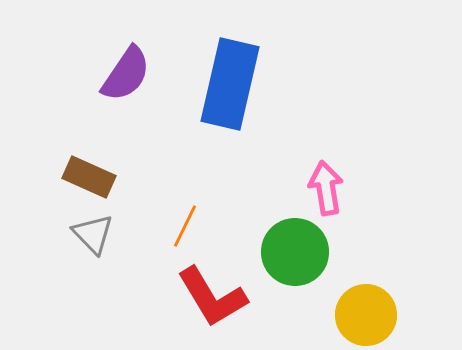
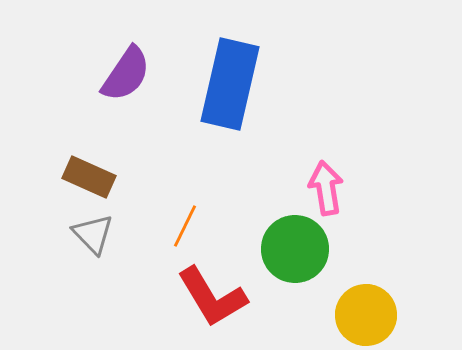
green circle: moved 3 px up
